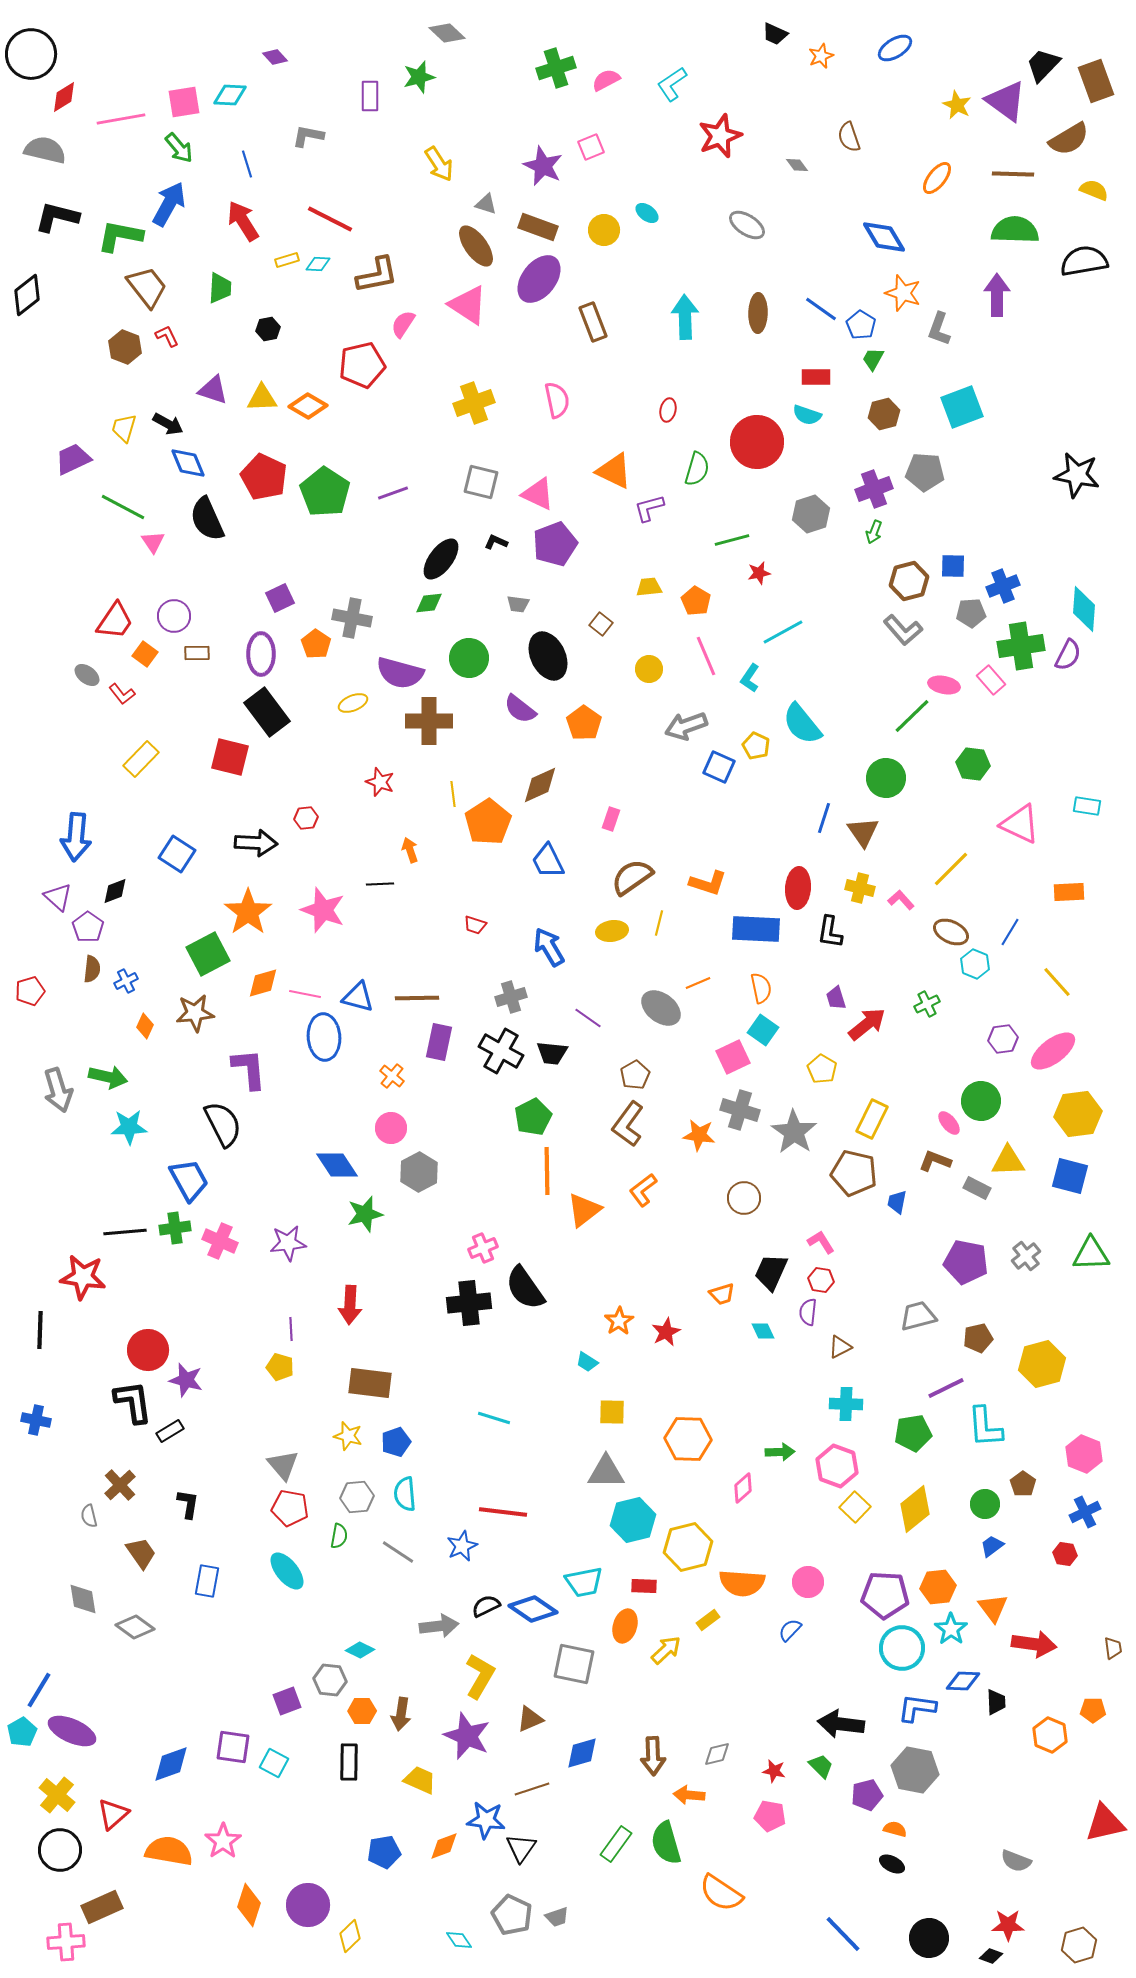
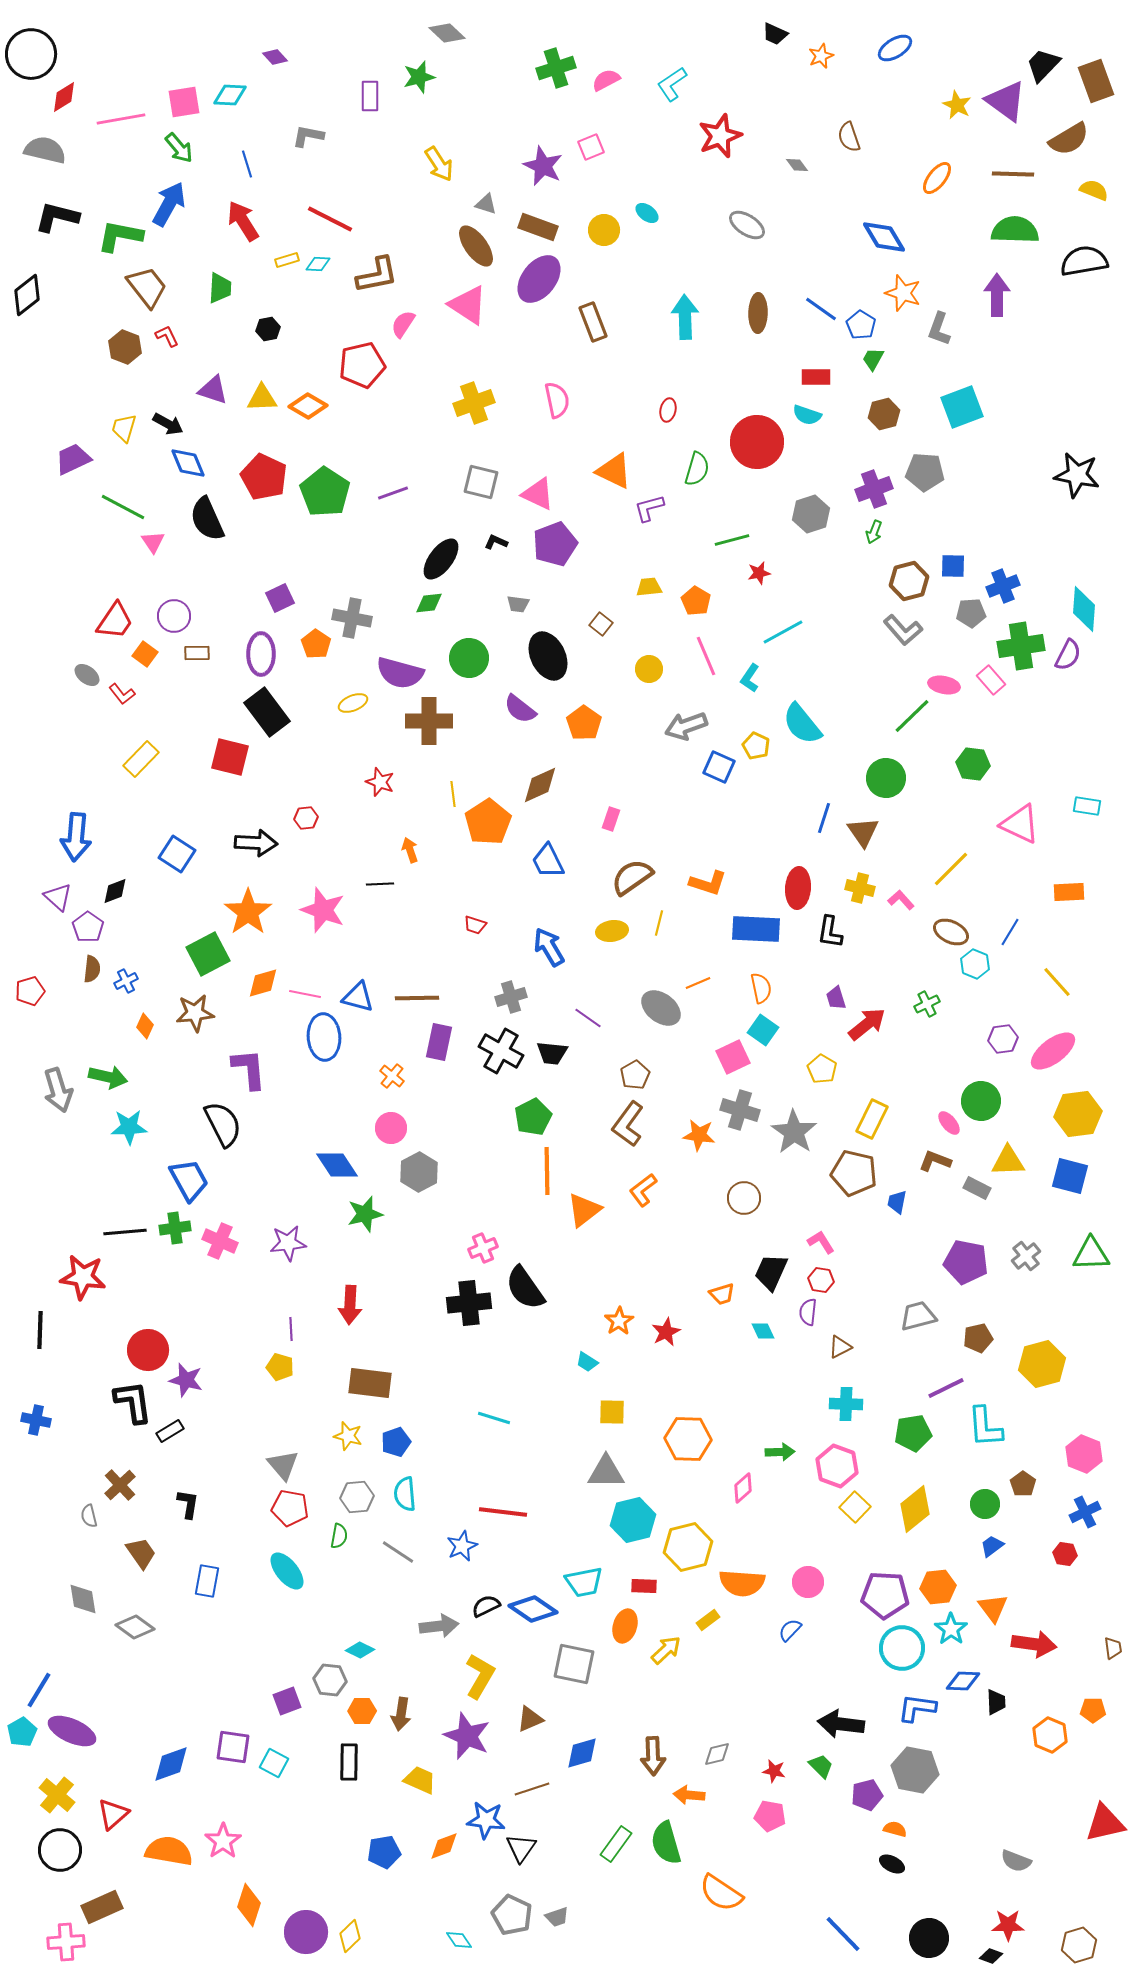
purple circle at (308, 1905): moved 2 px left, 27 px down
